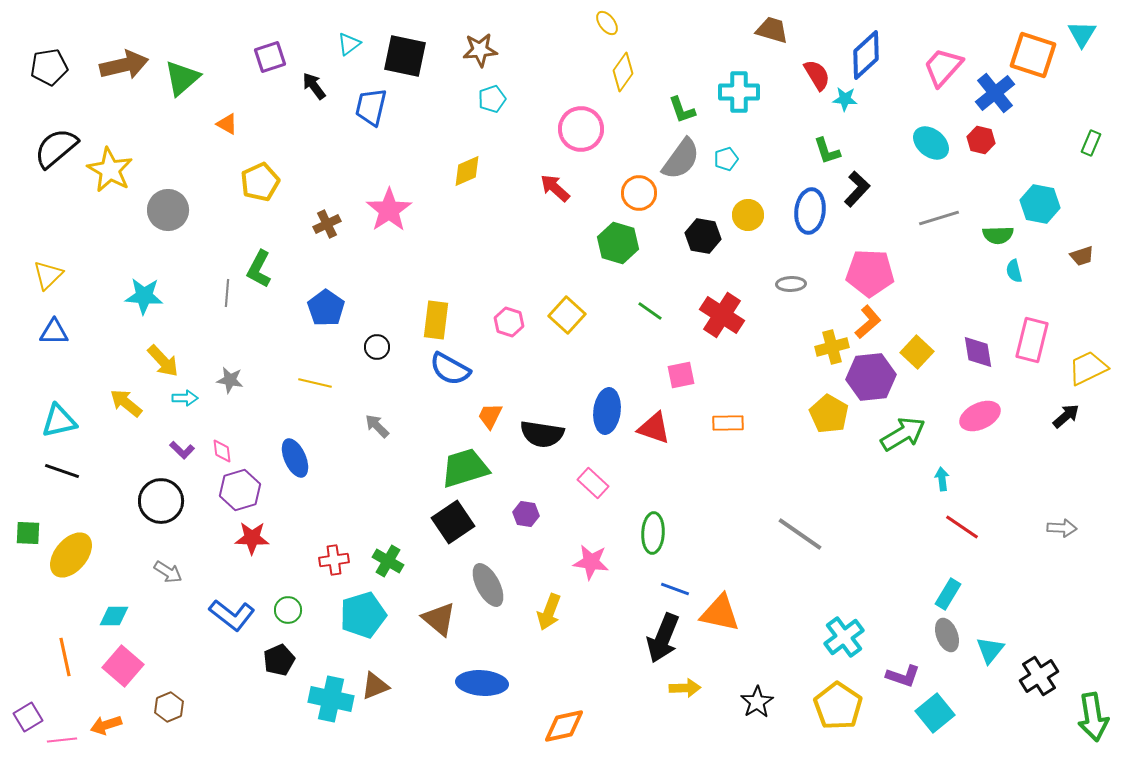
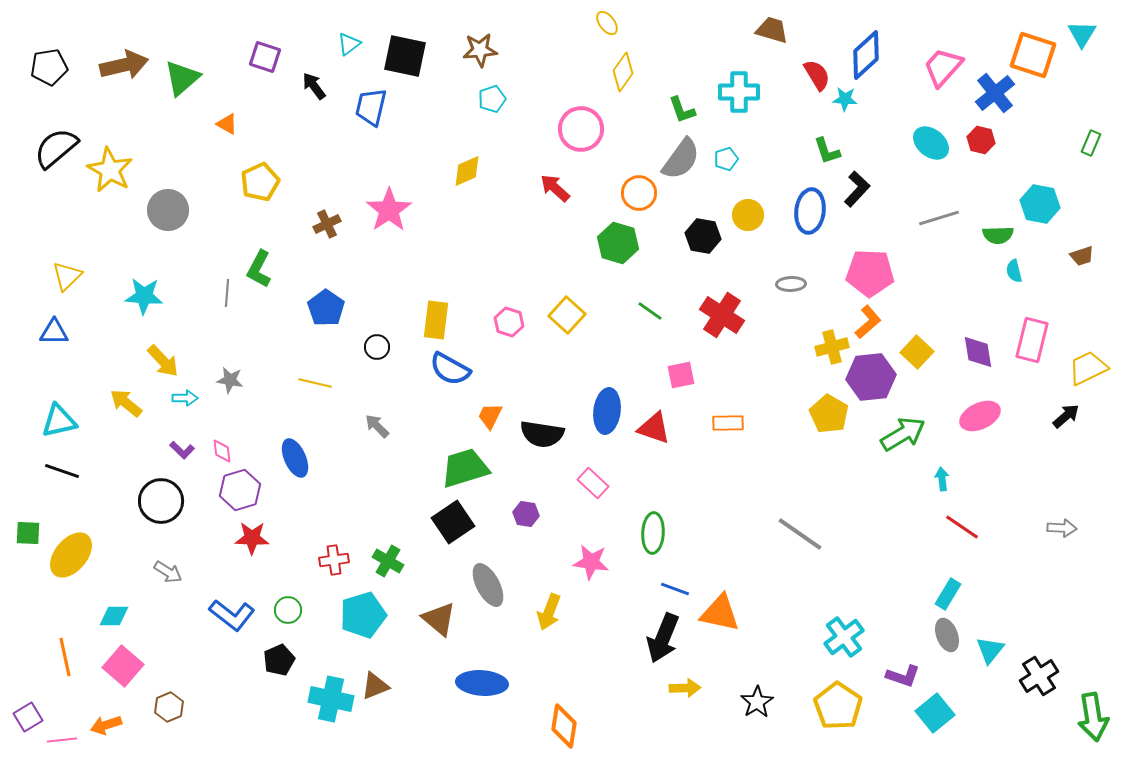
purple square at (270, 57): moved 5 px left; rotated 36 degrees clockwise
yellow triangle at (48, 275): moved 19 px right, 1 px down
orange diamond at (564, 726): rotated 69 degrees counterclockwise
